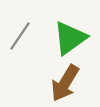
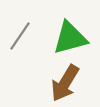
green triangle: rotated 21 degrees clockwise
